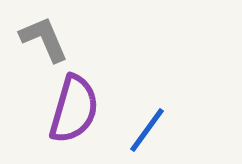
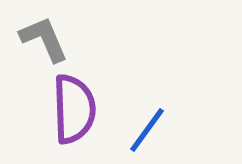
purple semicircle: rotated 18 degrees counterclockwise
